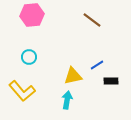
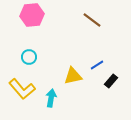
black rectangle: rotated 48 degrees counterclockwise
yellow L-shape: moved 2 px up
cyan arrow: moved 16 px left, 2 px up
